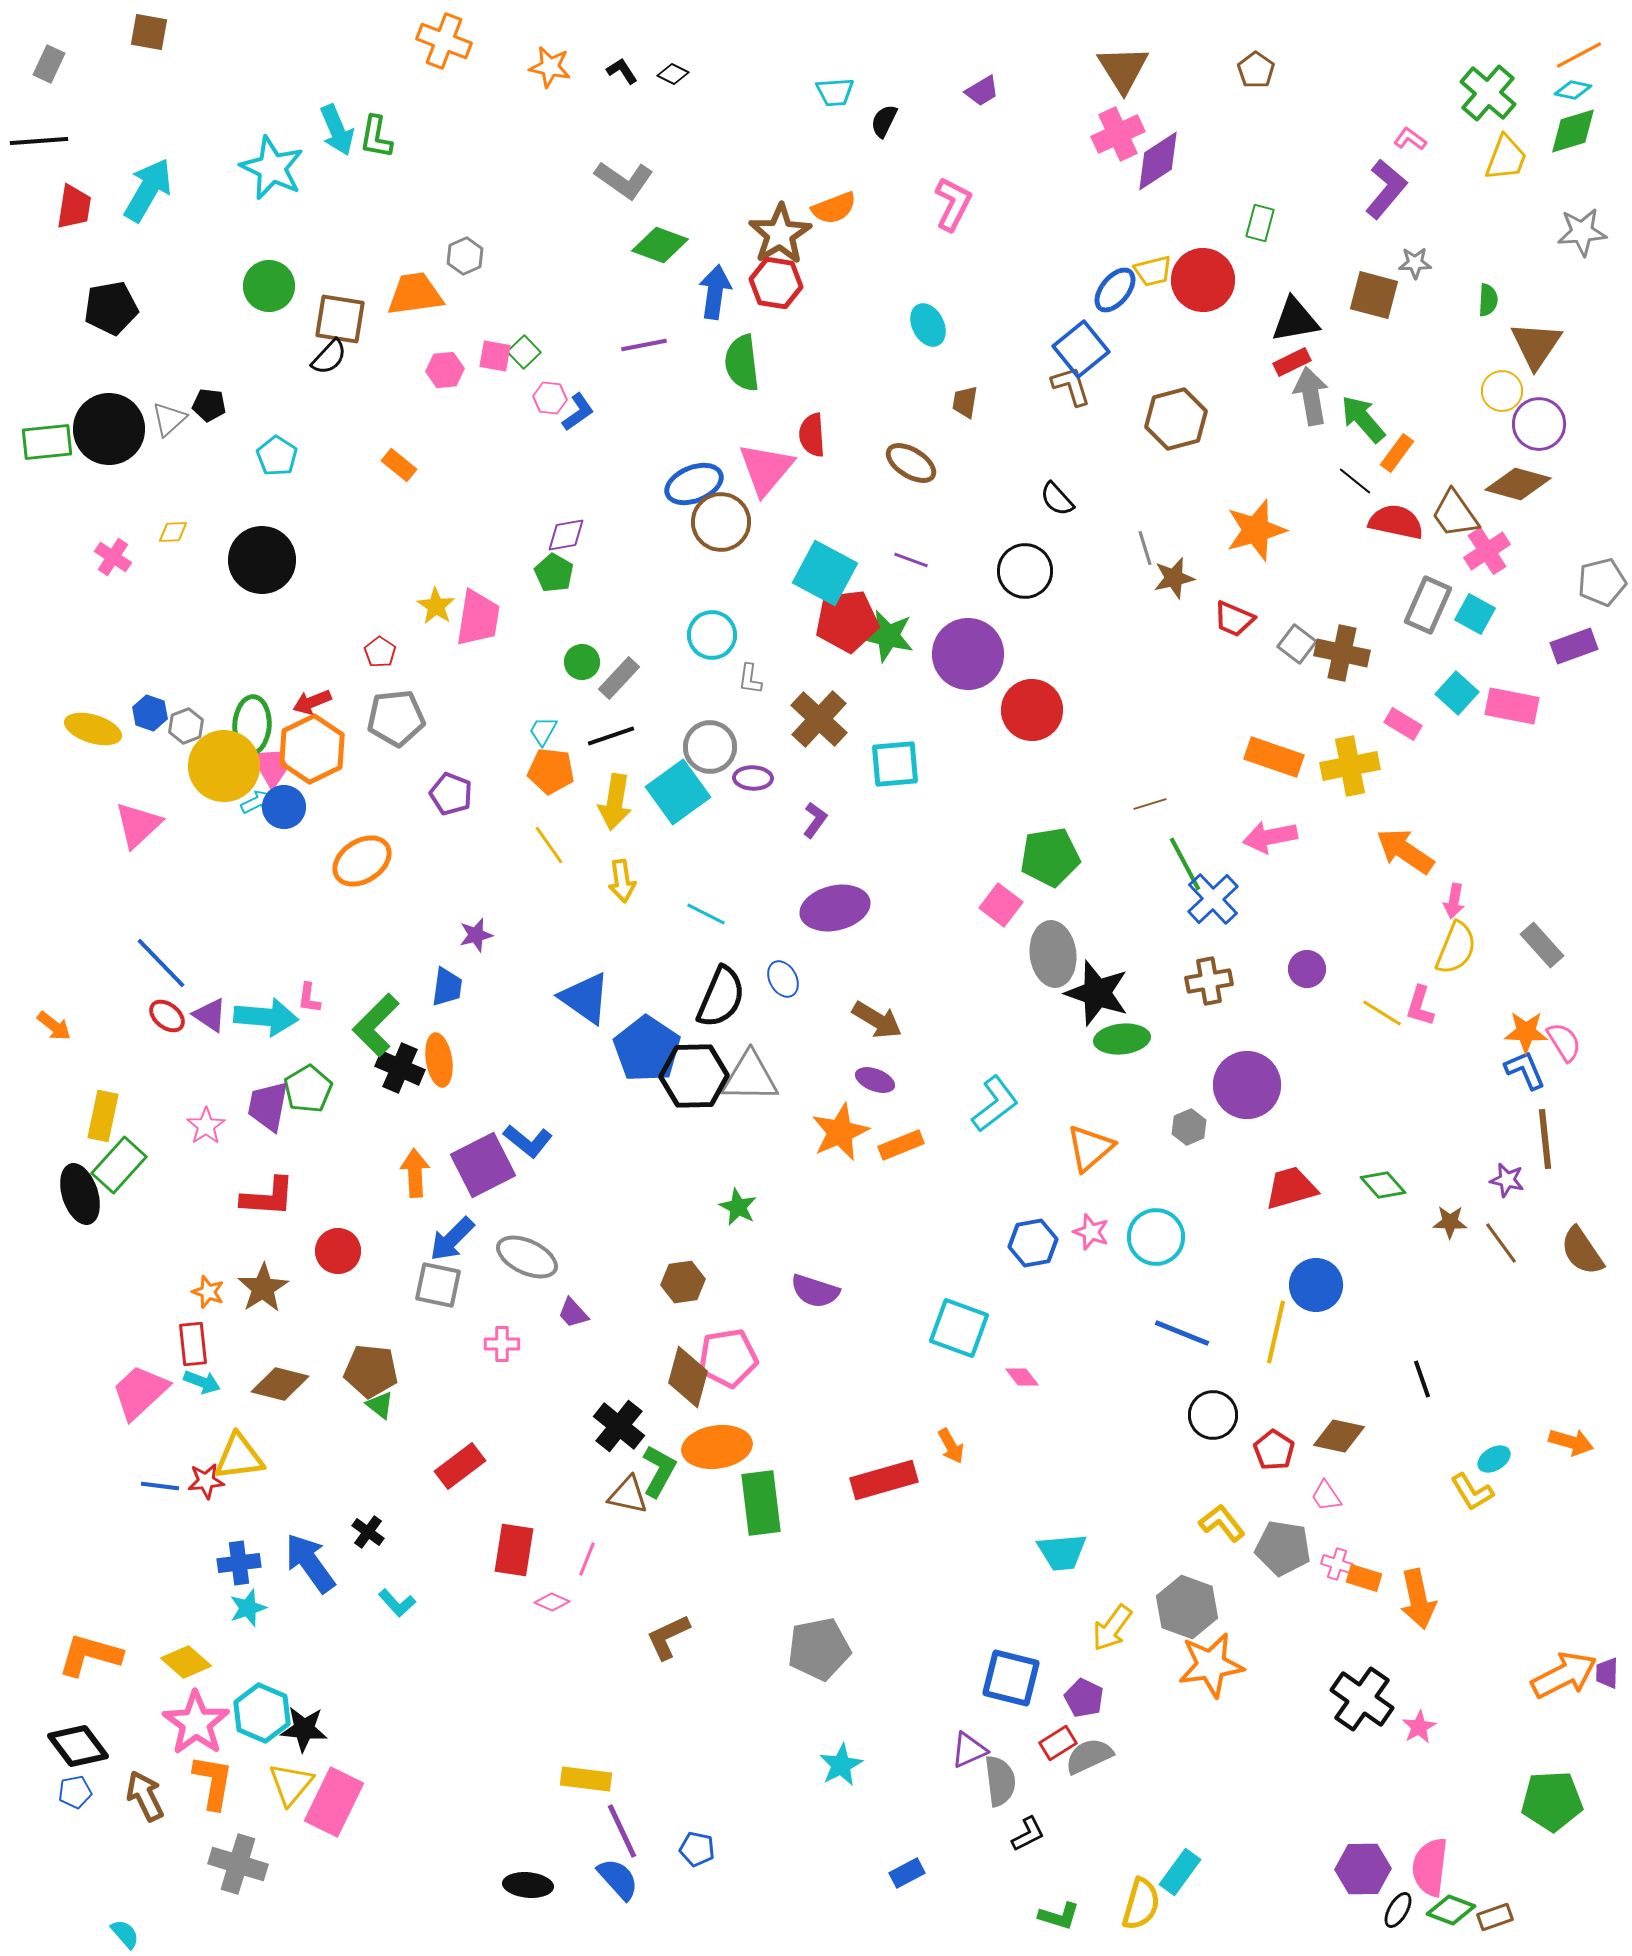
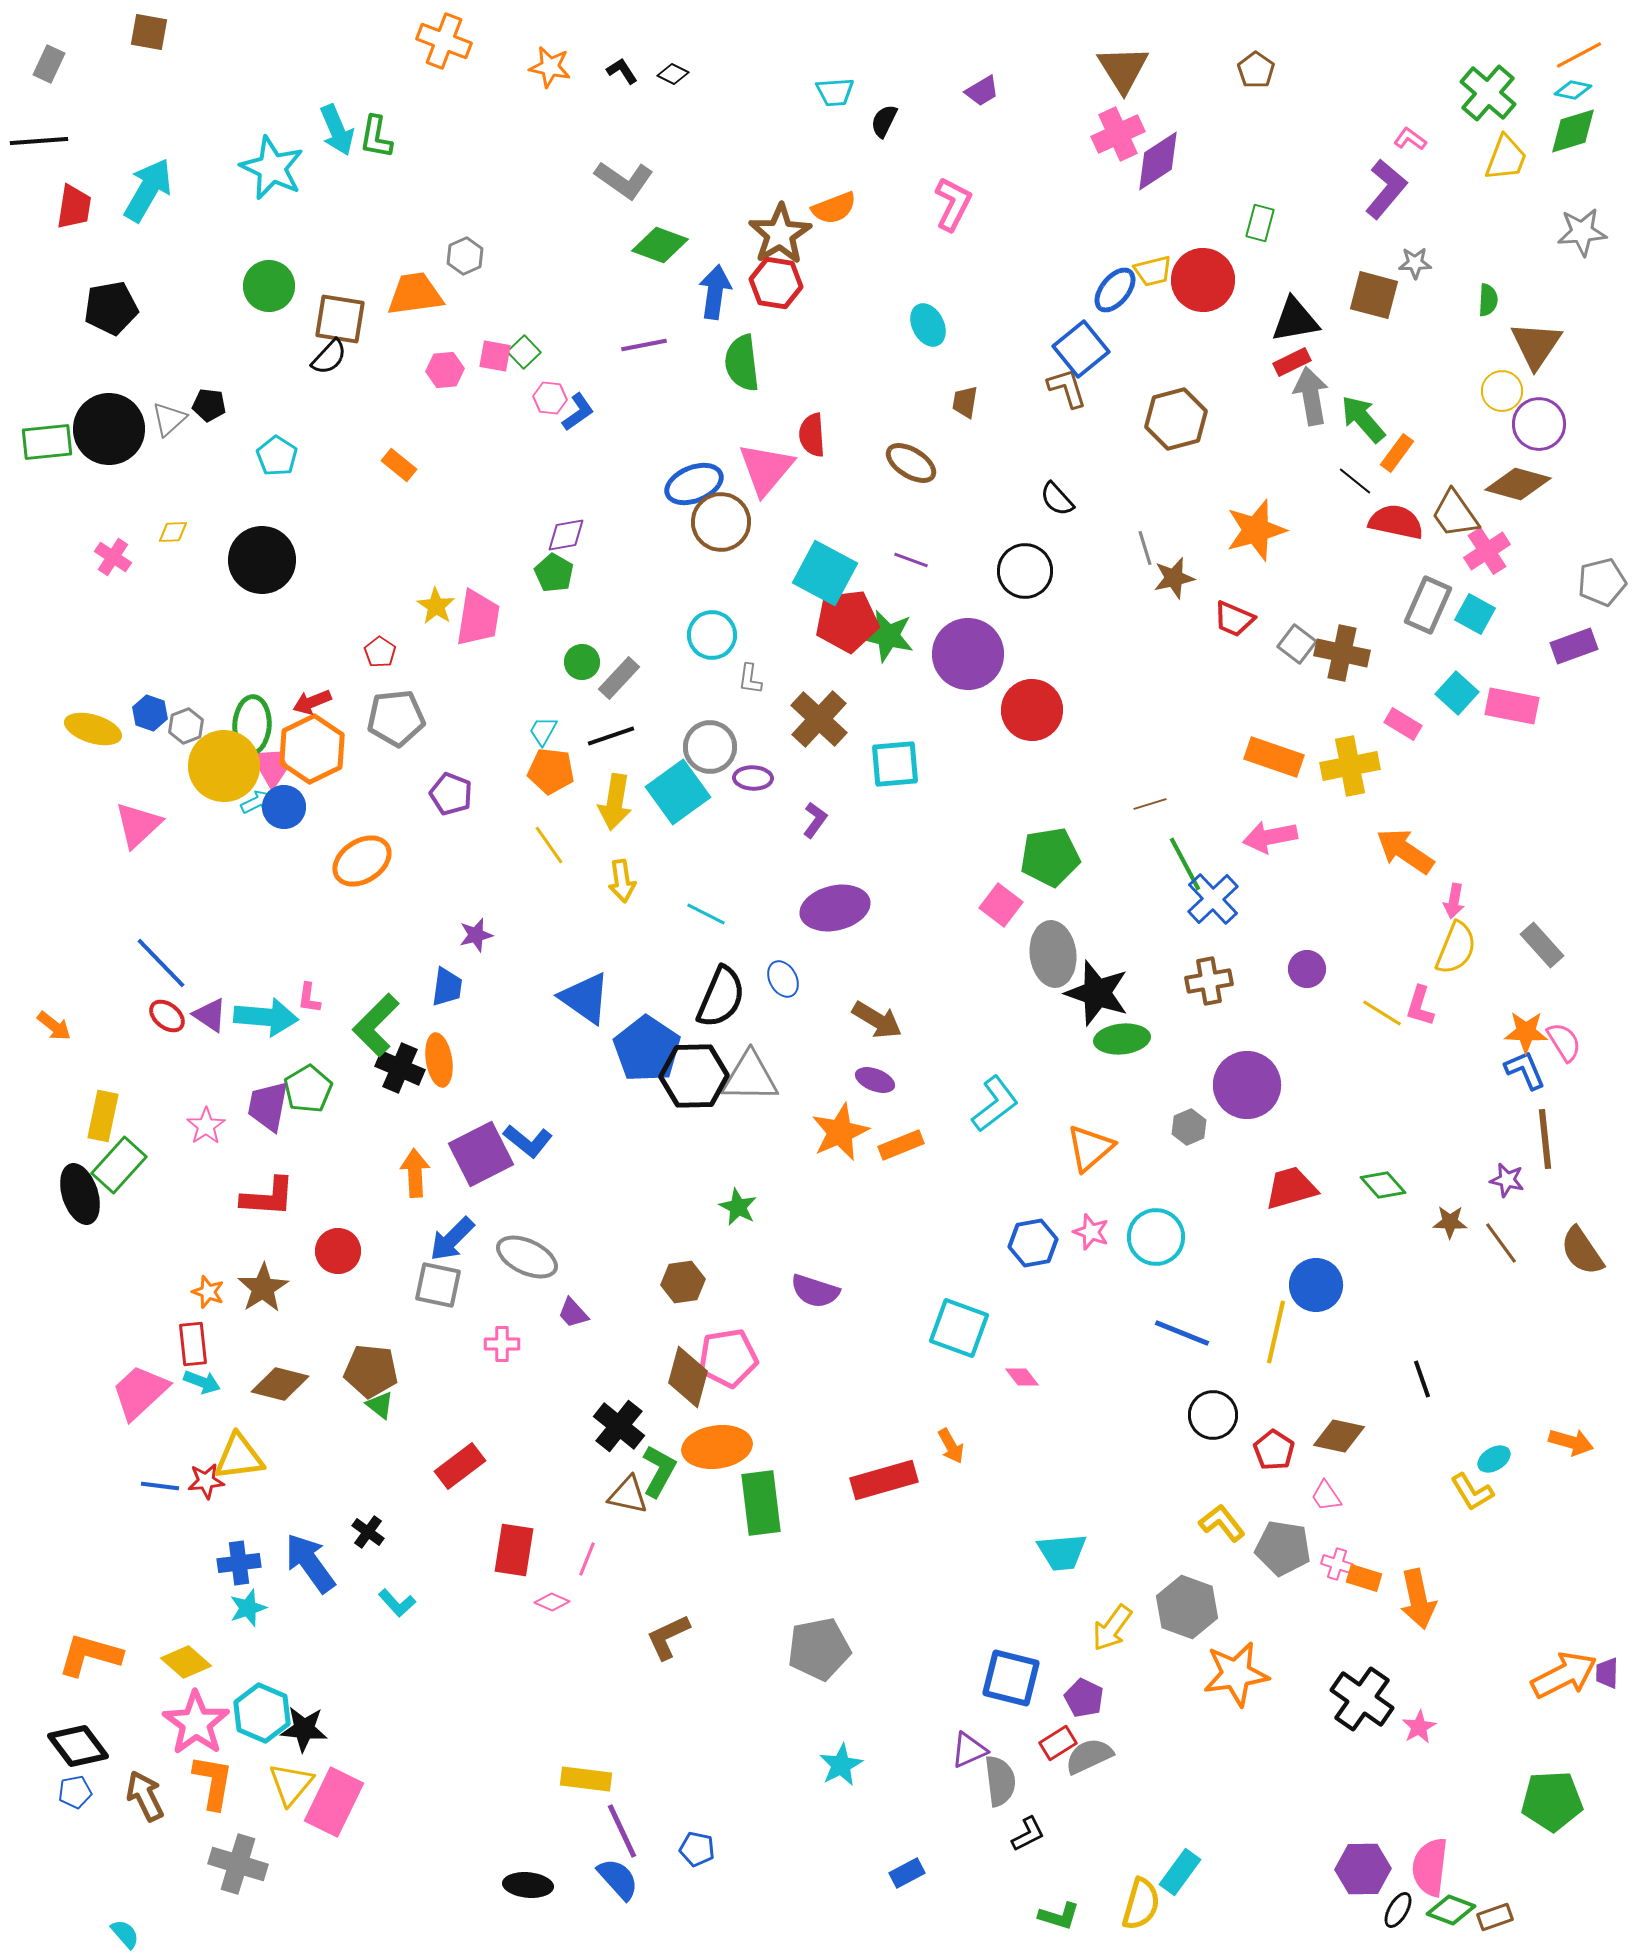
brown L-shape at (1071, 386): moved 4 px left, 2 px down
purple square at (483, 1165): moved 2 px left, 11 px up
orange star at (1211, 1665): moved 25 px right, 9 px down
